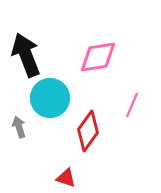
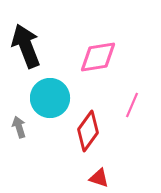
black arrow: moved 9 px up
red triangle: moved 33 px right
